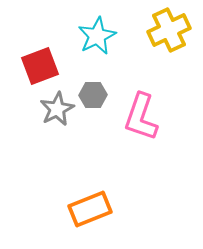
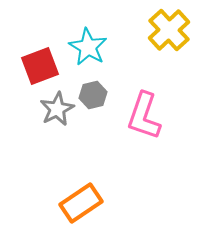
yellow cross: rotated 18 degrees counterclockwise
cyan star: moved 9 px left, 11 px down; rotated 15 degrees counterclockwise
gray hexagon: rotated 12 degrees counterclockwise
pink L-shape: moved 3 px right, 1 px up
orange rectangle: moved 9 px left, 6 px up; rotated 12 degrees counterclockwise
